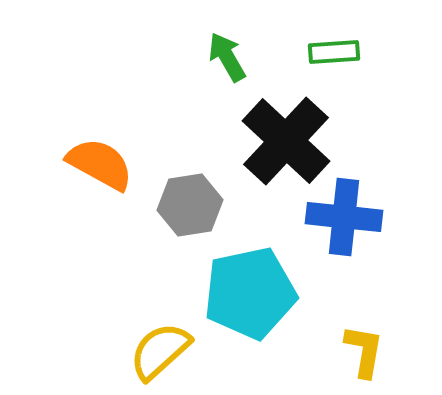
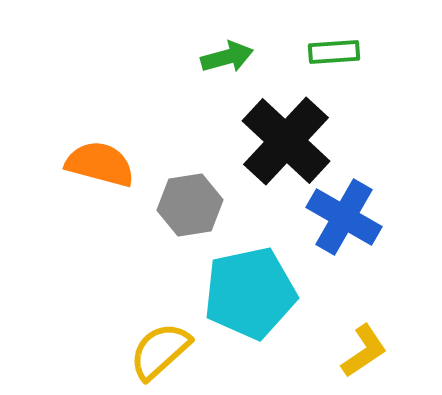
green arrow: rotated 105 degrees clockwise
orange semicircle: rotated 14 degrees counterclockwise
blue cross: rotated 24 degrees clockwise
yellow L-shape: rotated 46 degrees clockwise
